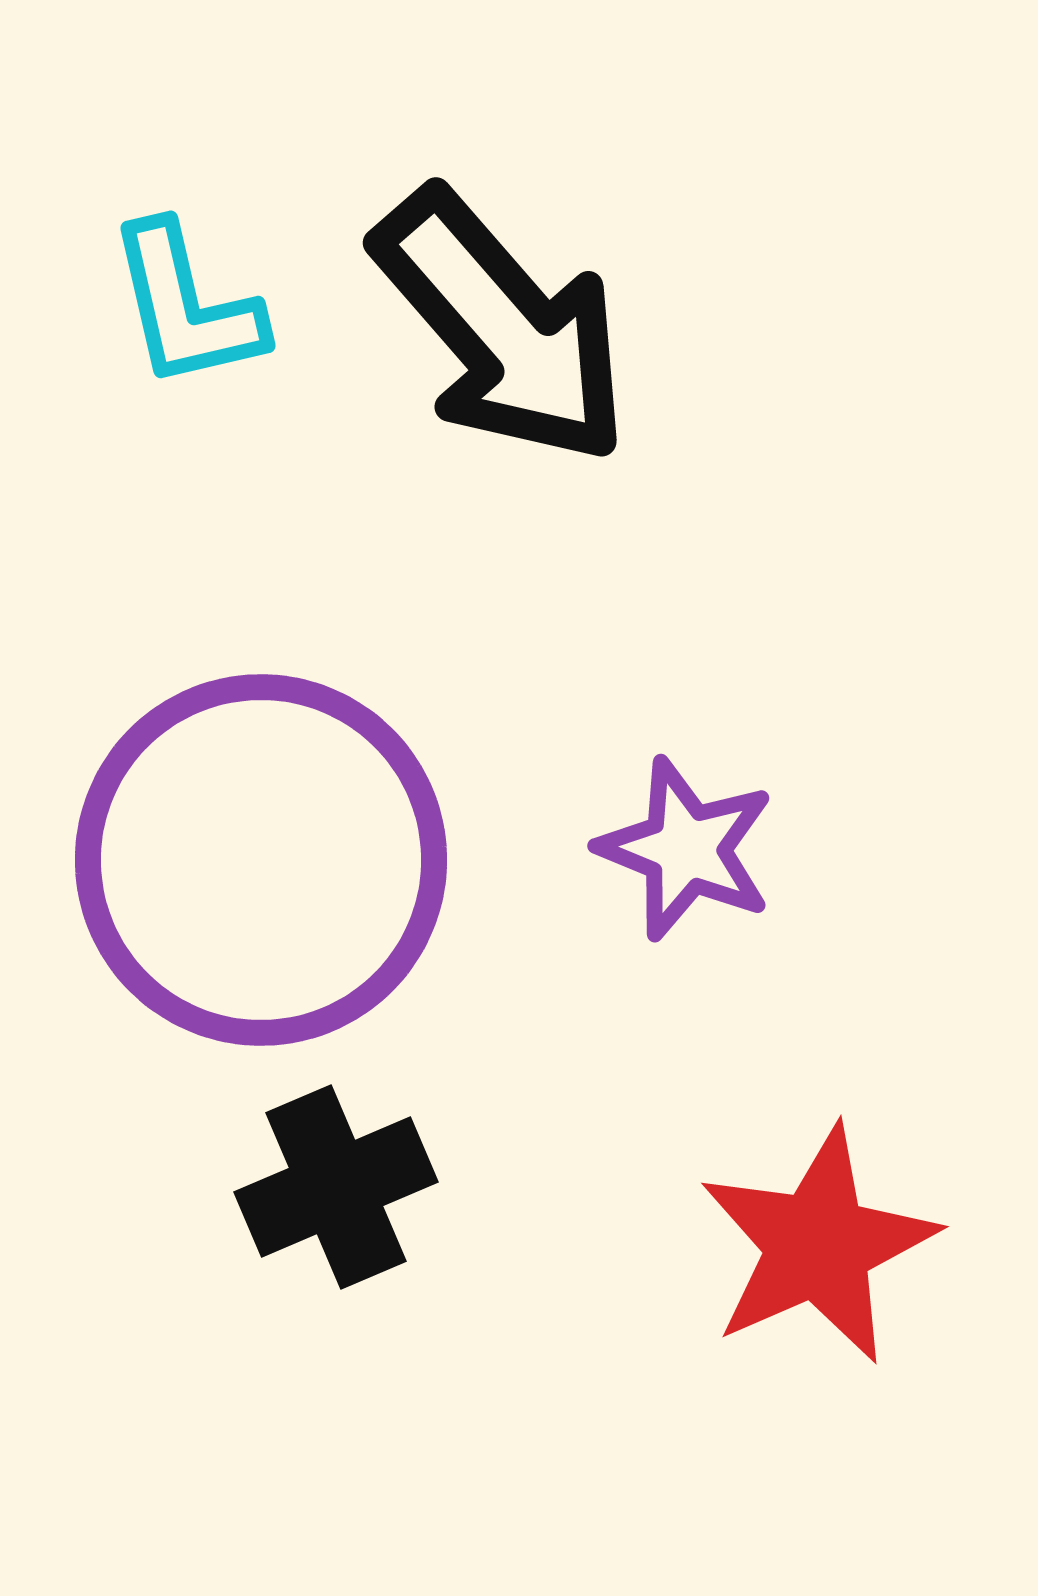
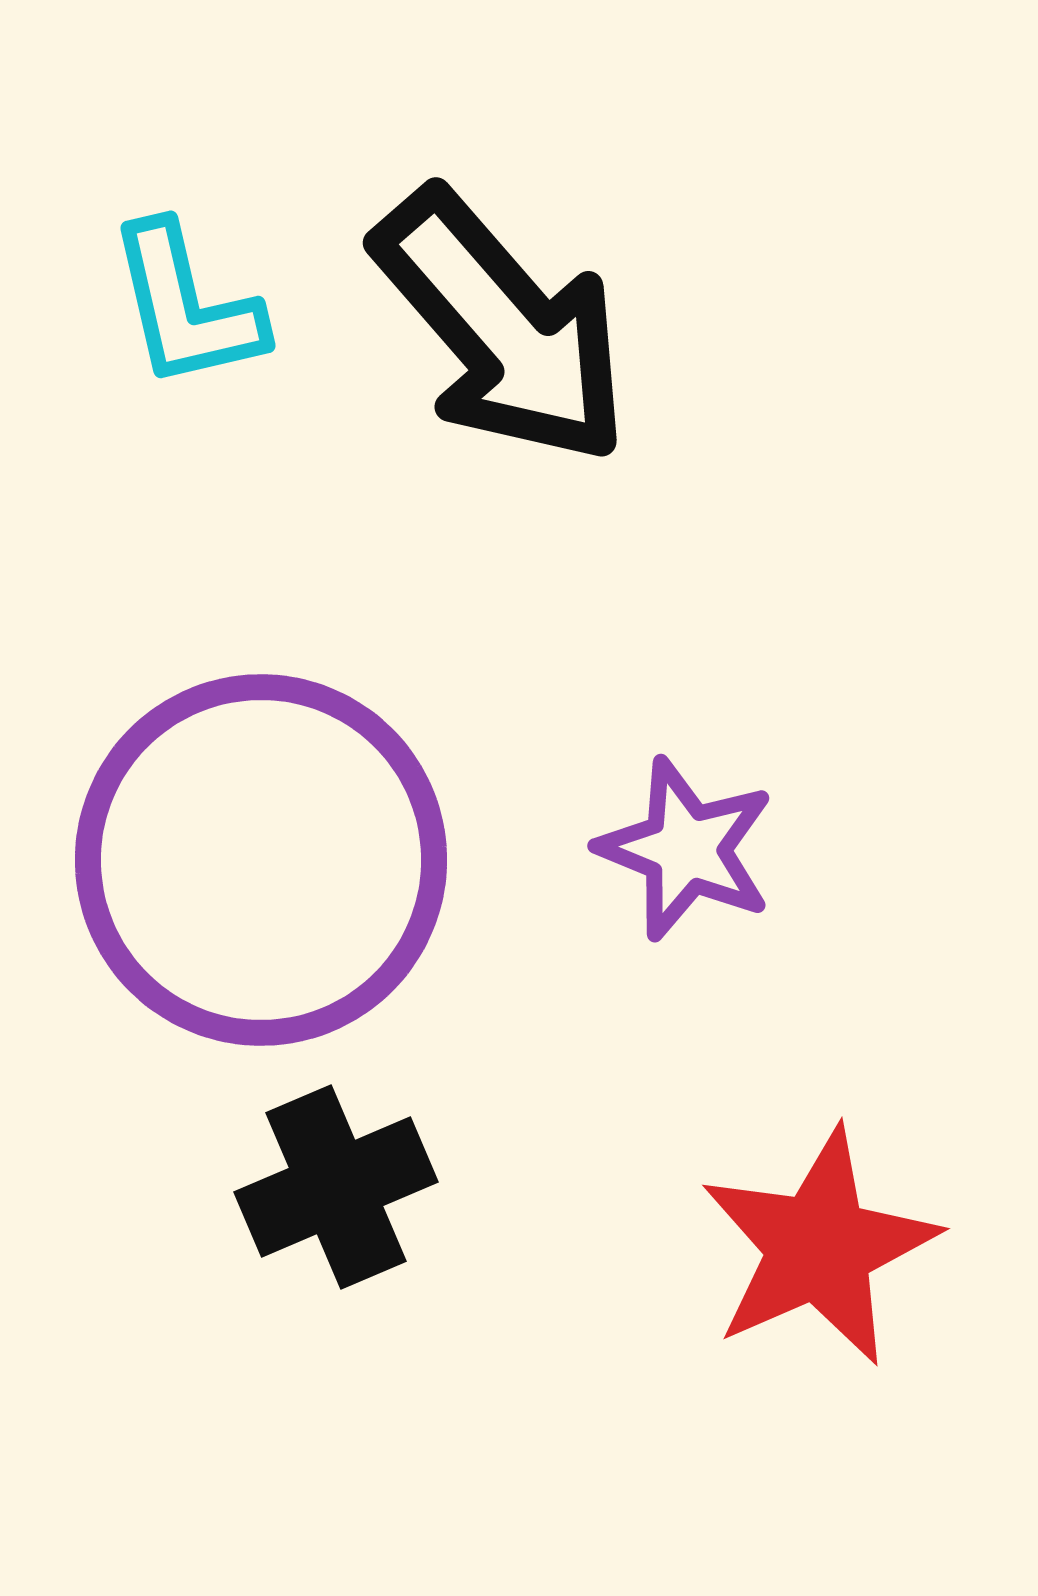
red star: moved 1 px right, 2 px down
